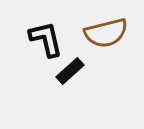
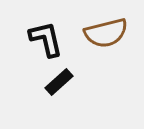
black rectangle: moved 11 px left, 11 px down
